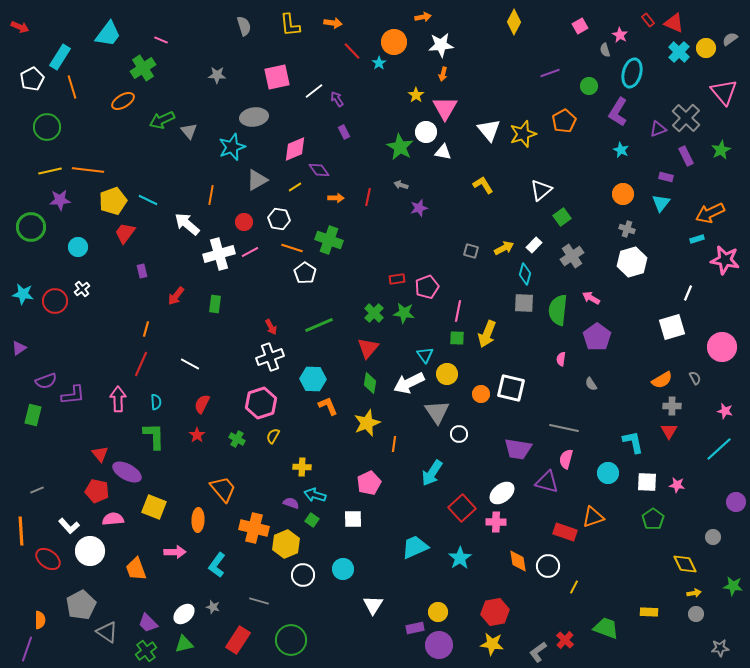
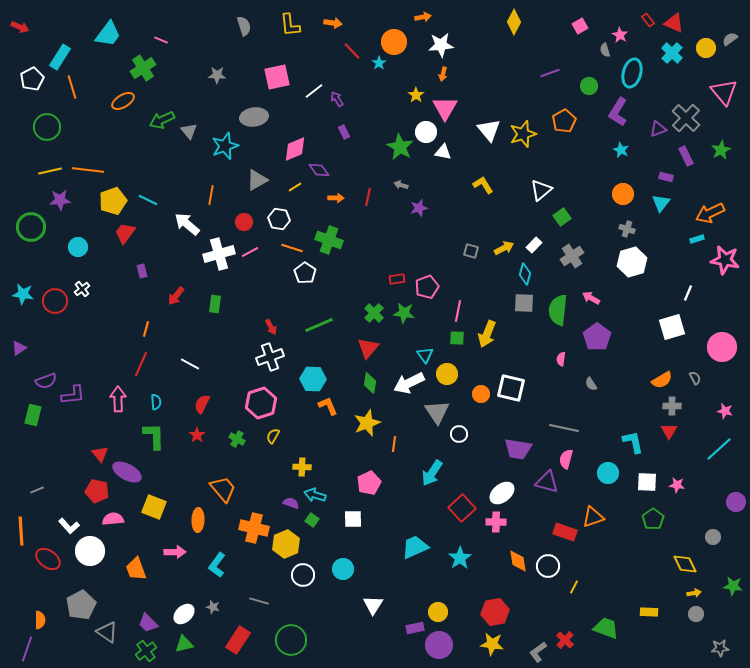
cyan cross at (679, 52): moved 7 px left, 1 px down
cyan star at (232, 147): moved 7 px left, 1 px up
